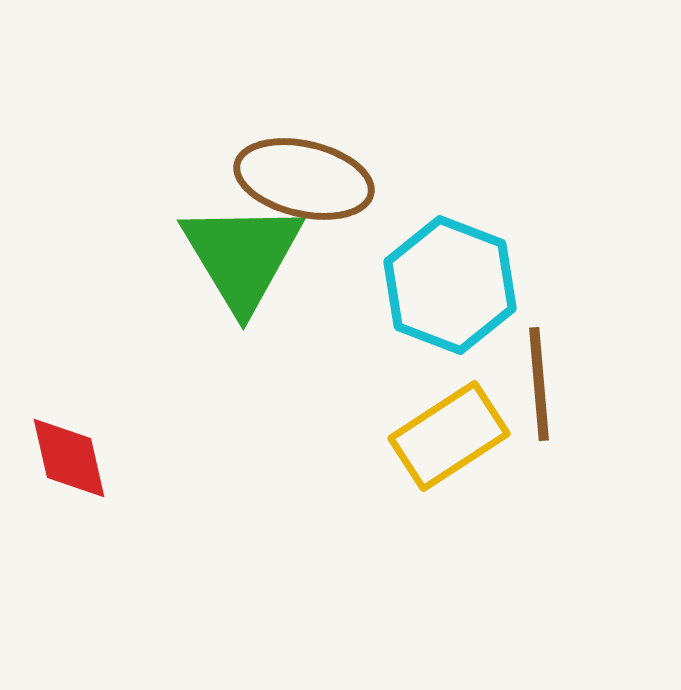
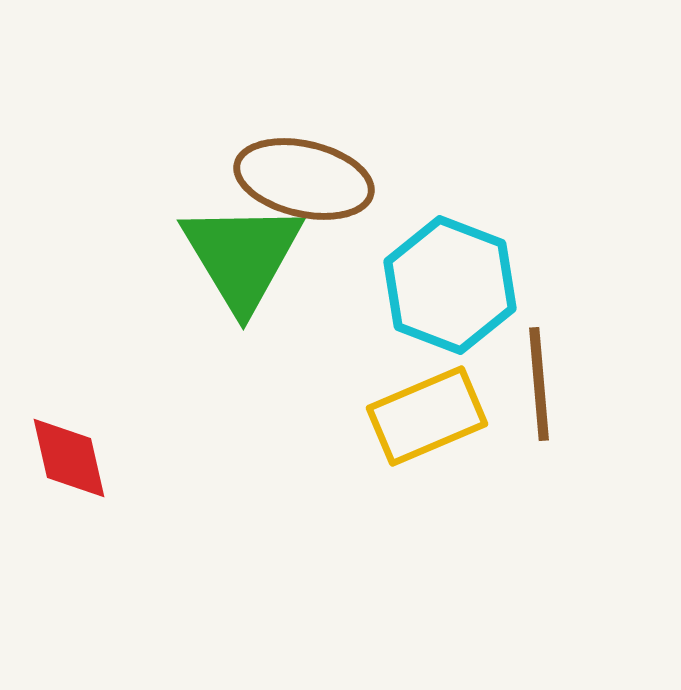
yellow rectangle: moved 22 px left, 20 px up; rotated 10 degrees clockwise
